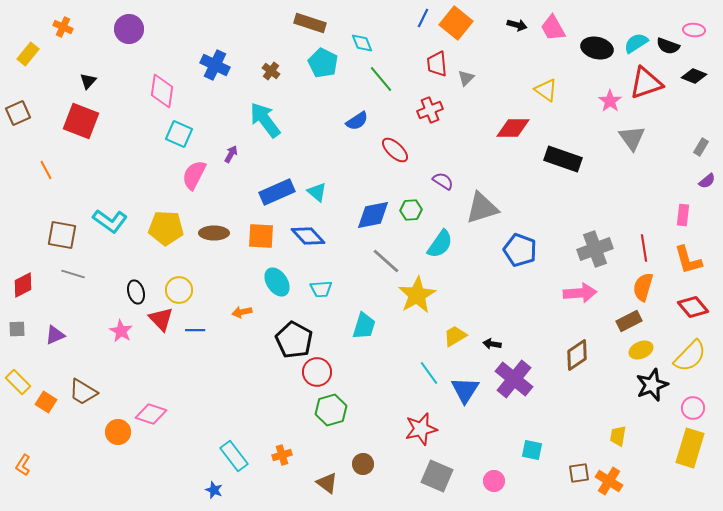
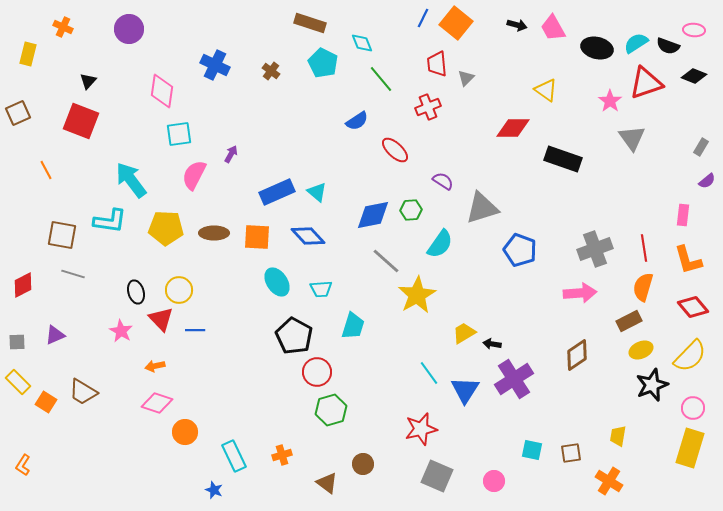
yellow rectangle at (28, 54): rotated 25 degrees counterclockwise
red cross at (430, 110): moved 2 px left, 3 px up
cyan arrow at (265, 120): moved 134 px left, 60 px down
cyan square at (179, 134): rotated 32 degrees counterclockwise
cyan L-shape at (110, 221): rotated 28 degrees counterclockwise
orange square at (261, 236): moved 4 px left, 1 px down
orange arrow at (242, 312): moved 87 px left, 54 px down
cyan trapezoid at (364, 326): moved 11 px left
gray square at (17, 329): moved 13 px down
yellow trapezoid at (455, 336): moved 9 px right, 3 px up
black pentagon at (294, 340): moved 4 px up
purple cross at (514, 379): rotated 18 degrees clockwise
pink diamond at (151, 414): moved 6 px right, 11 px up
orange circle at (118, 432): moved 67 px right
cyan rectangle at (234, 456): rotated 12 degrees clockwise
brown square at (579, 473): moved 8 px left, 20 px up
